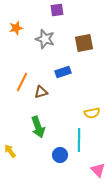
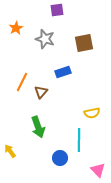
orange star: rotated 16 degrees counterclockwise
brown triangle: rotated 32 degrees counterclockwise
blue circle: moved 3 px down
